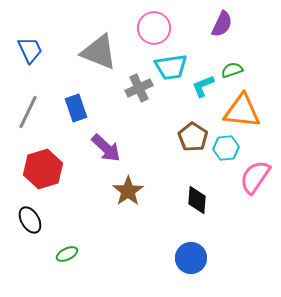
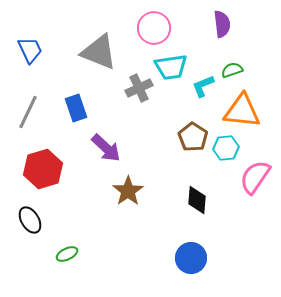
purple semicircle: rotated 32 degrees counterclockwise
